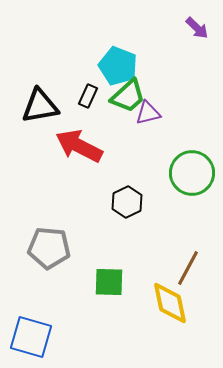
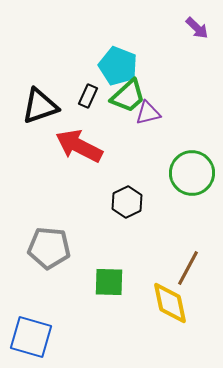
black triangle: rotated 9 degrees counterclockwise
